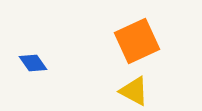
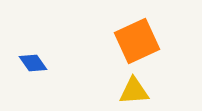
yellow triangle: rotated 32 degrees counterclockwise
